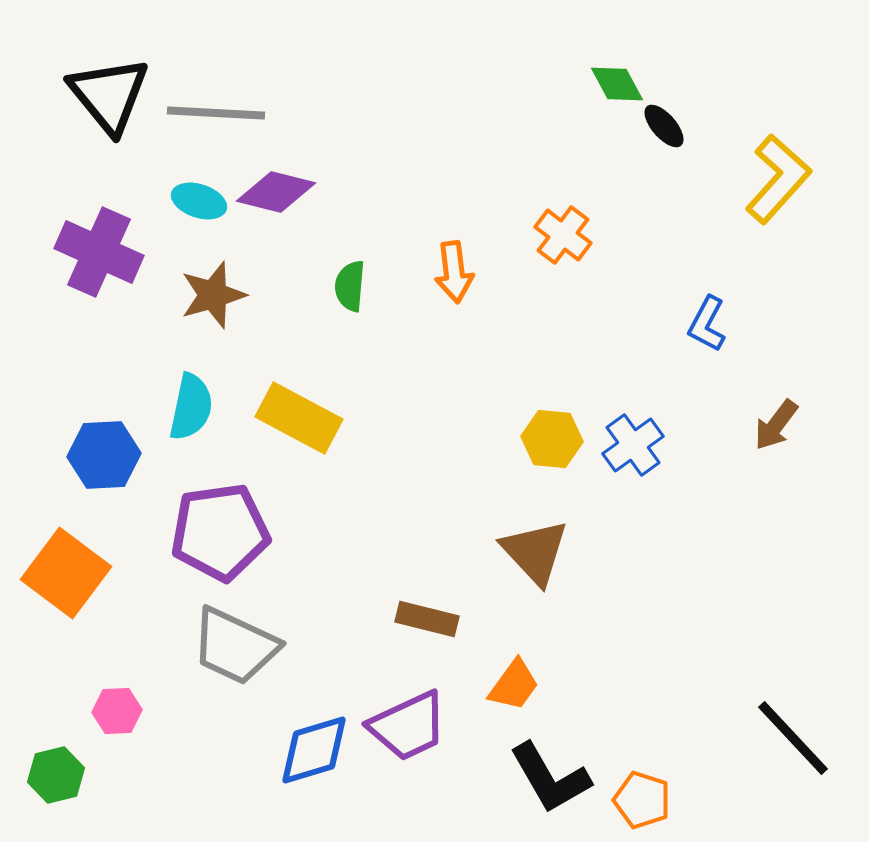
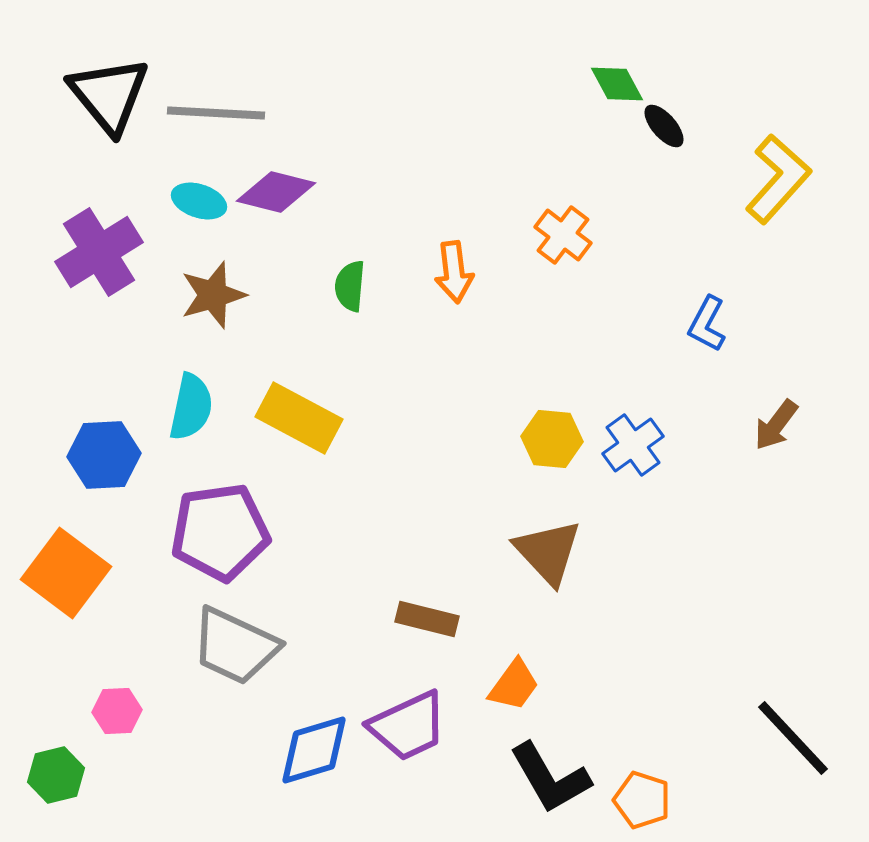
purple cross: rotated 34 degrees clockwise
brown triangle: moved 13 px right
